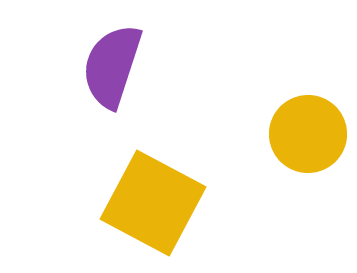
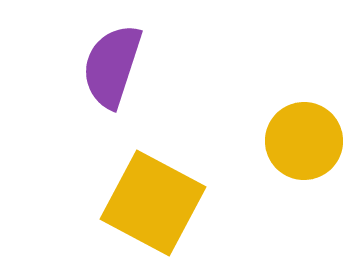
yellow circle: moved 4 px left, 7 px down
